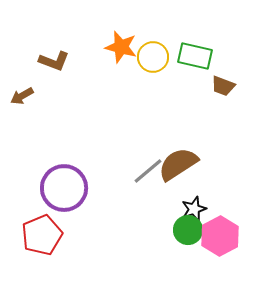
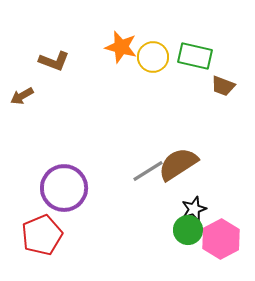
gray line: rotated 8 degrees clockwise
pink hexagon: moved 1 px right, 3 px down
